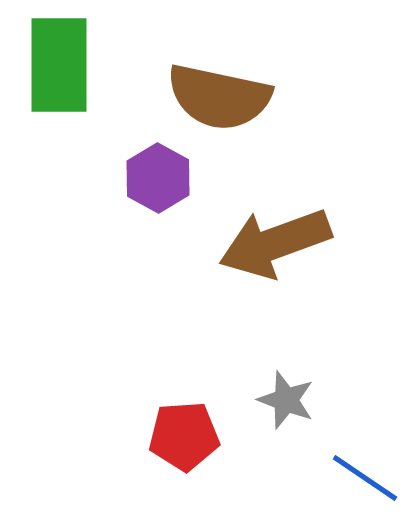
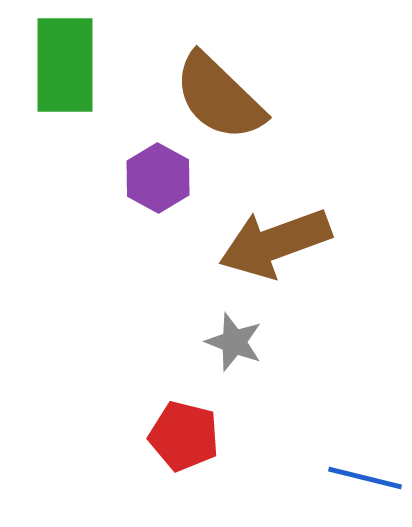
green rectangle: moved 6 px right
brown semicircle: rotated 32 degrees clockwise
gray star: moved 52 px left, 58 px up
red pentagon: rotated 18 degrees clockwise
blue line: rotated 20 degrees counterclockwise
